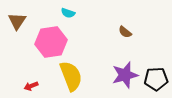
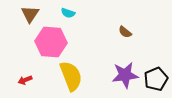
brown triangle: moved 13 px right, 7 px up
pink hexagon: rotated 12 degrees clockwise
purple star: rotated 8 degrees clockwise
black pentagon: rotated 20 degrees counterclockwise
red arrow: moved 6 px left, 6 px up
